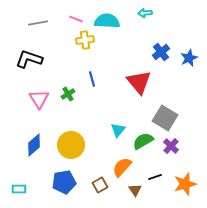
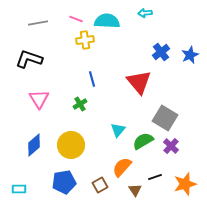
blue star: moved 1 px right, 3 px up
green cross: moved 12 px right, 10 px down
